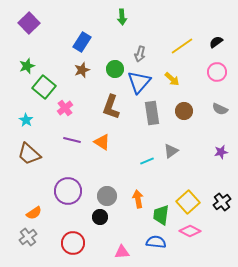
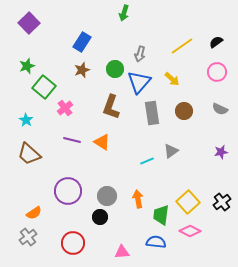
green arrow: moved 2 px right, 4 px up; rotated 21 degrees clockwise
